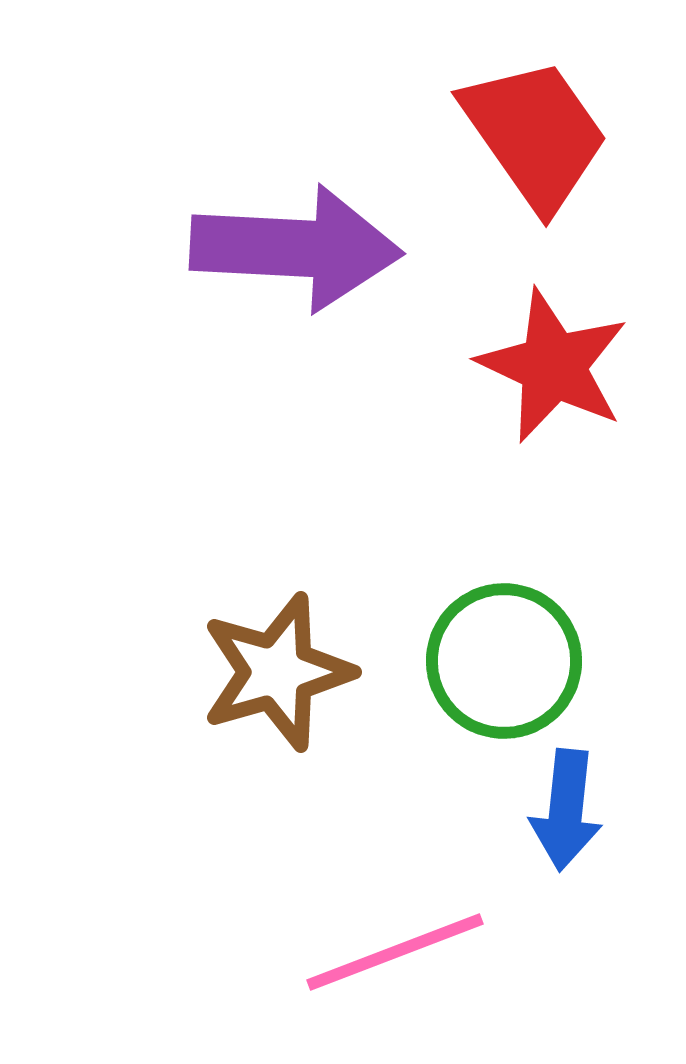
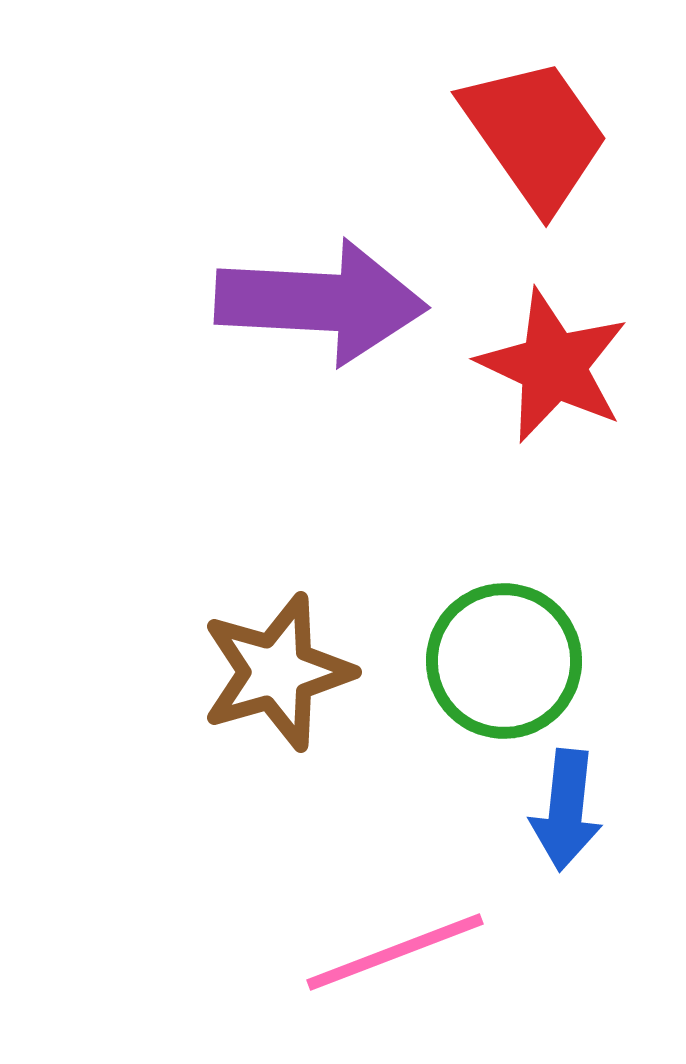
purple arrow: moved 25 px right, 54 px down
